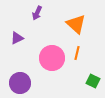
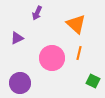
orange line: moved 2 px right
